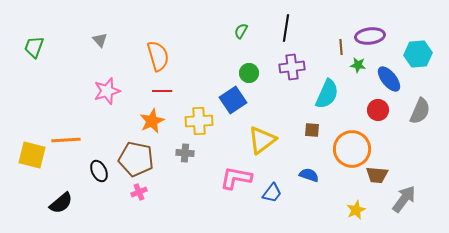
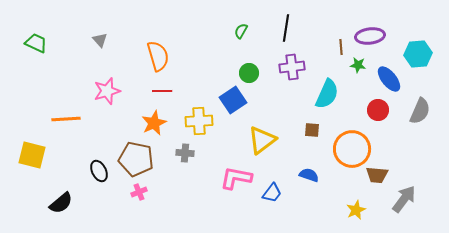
green trapezoid: moved 2 px right, 4 px up; rotated 95 degrees clockwise
orange star: moved 2 px right, 2 px down
orange line: moved 21 px up
